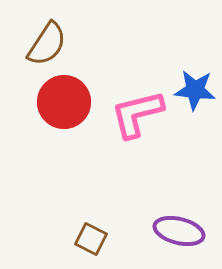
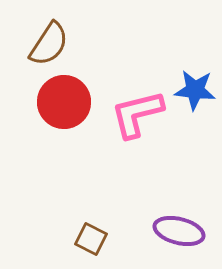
brown semicircle: moved 2 px right
